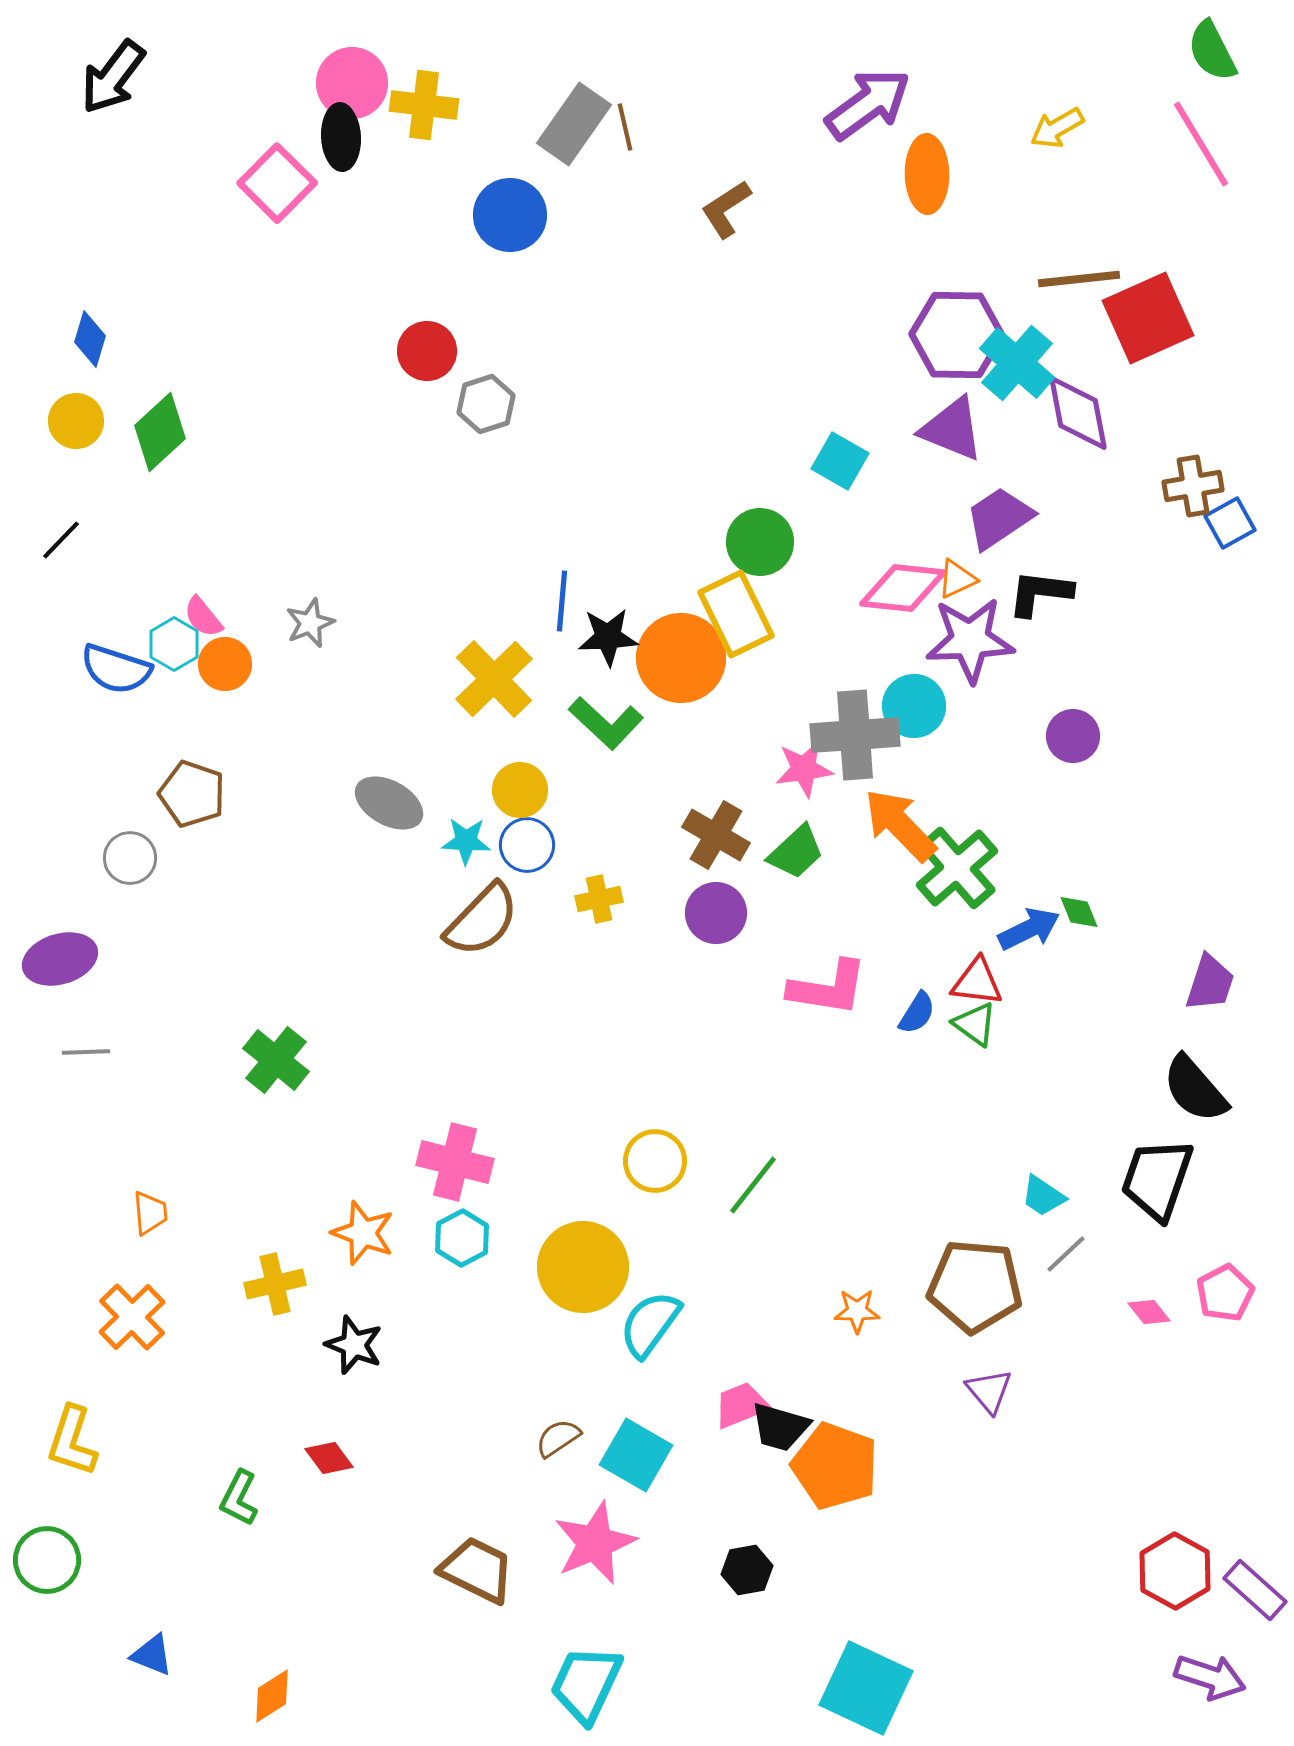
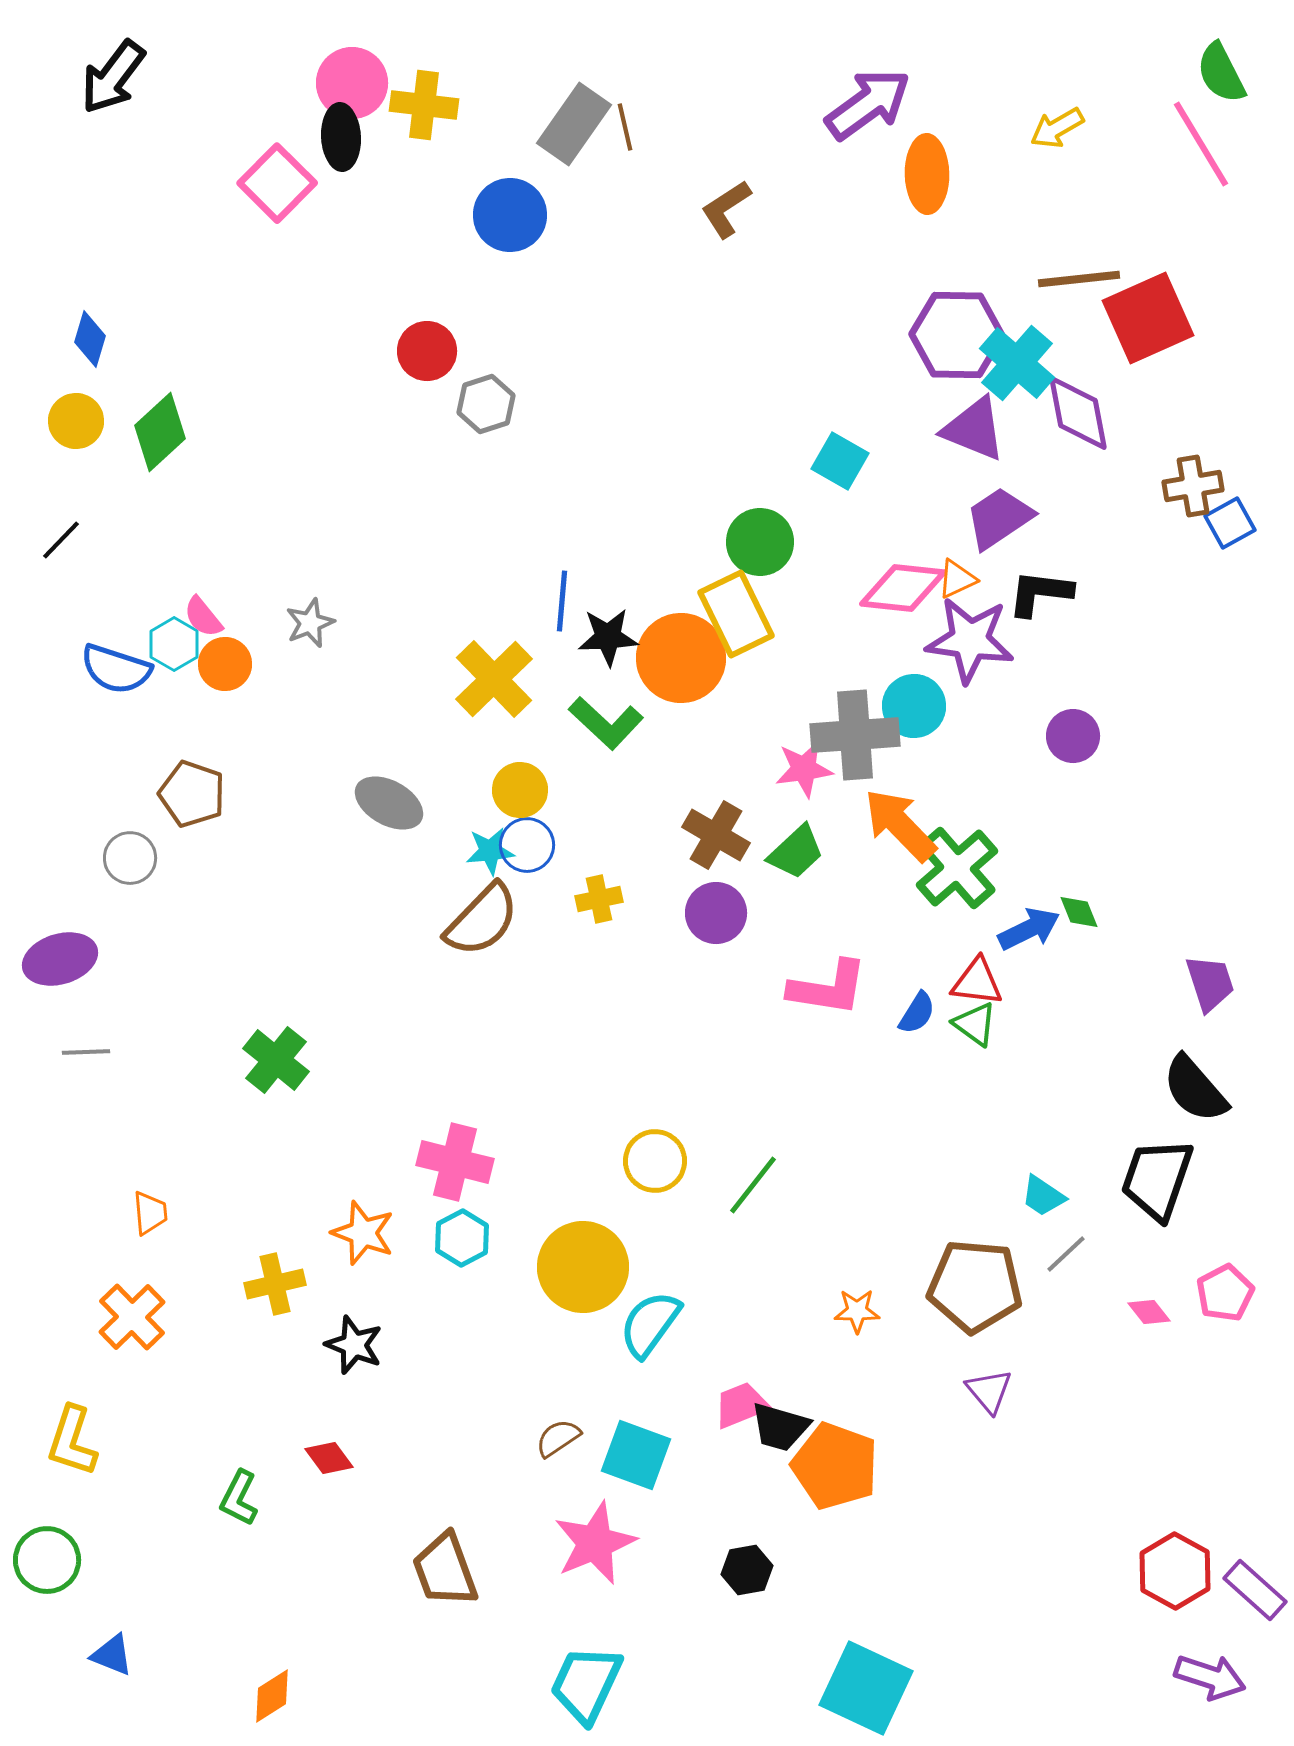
green semicircle at (1212, 51): moved 9 px right, 22 px down
purple triangle at (952, 429): moved 22 px right
purple star at (970, 640): rotated 10 degrees clockwise
cyan star at (466, 841): moved 24 px right, 10 px down; rotated 9 degrees counterclockwise
purple trapezoid at (1210, 983): rotated 36 degrees counterclockwise
cyan square at (636, 1455): rotated 10 degrees counterclockwise
brown trapezoid at (477, 1570): moved 32 px left; rotated 136 degrees counterclockwise
blue triangle at (152, 1655): moved 40 px left
